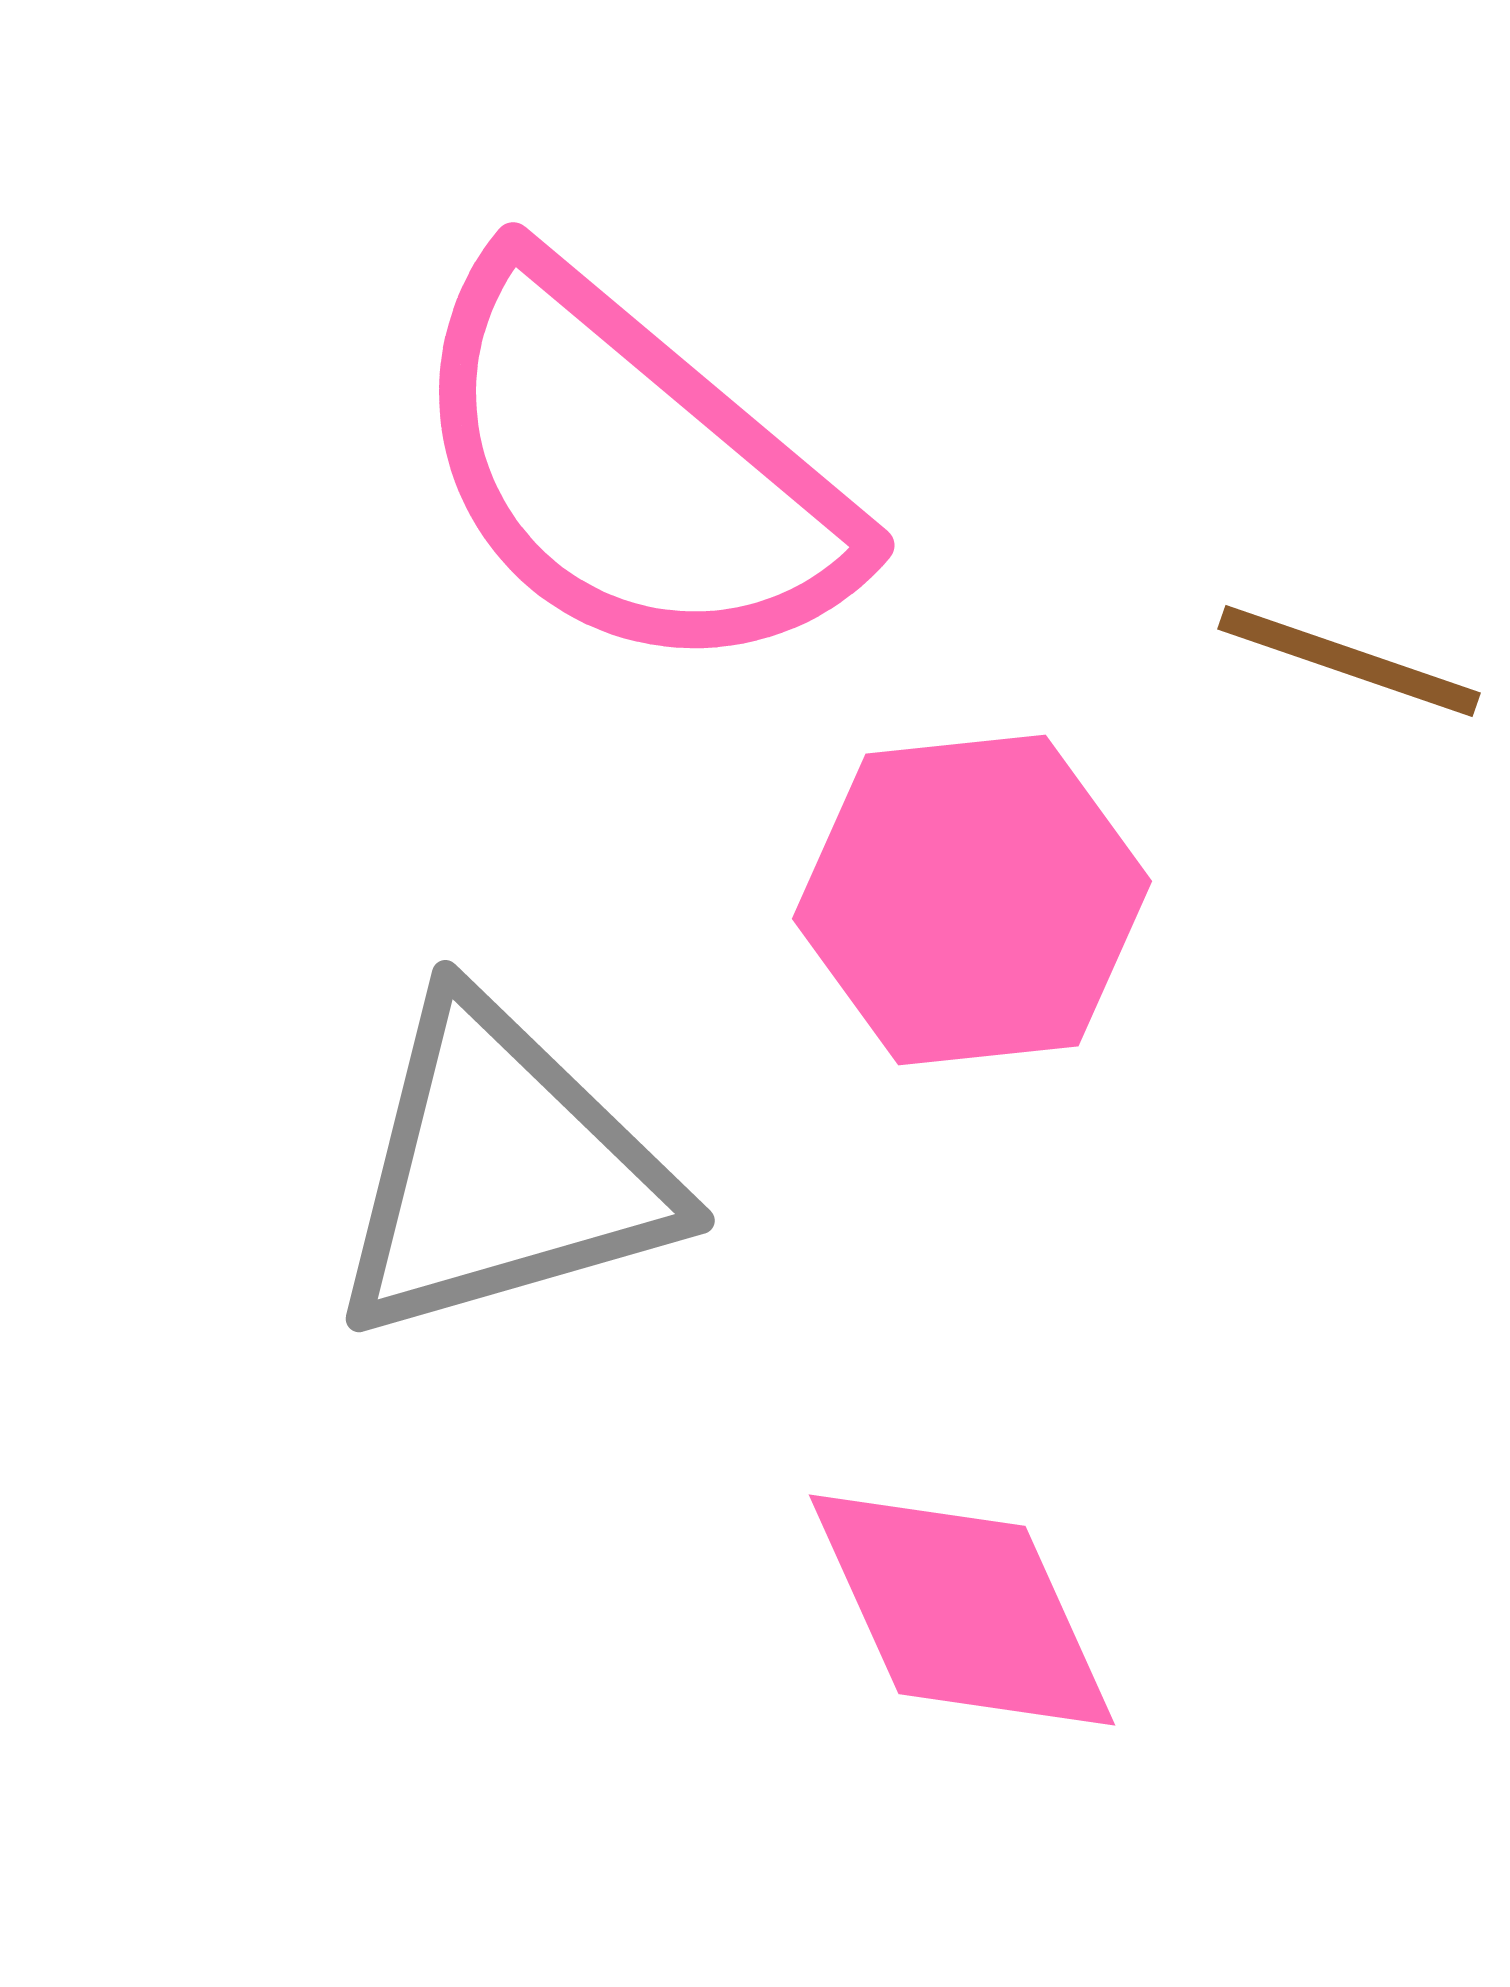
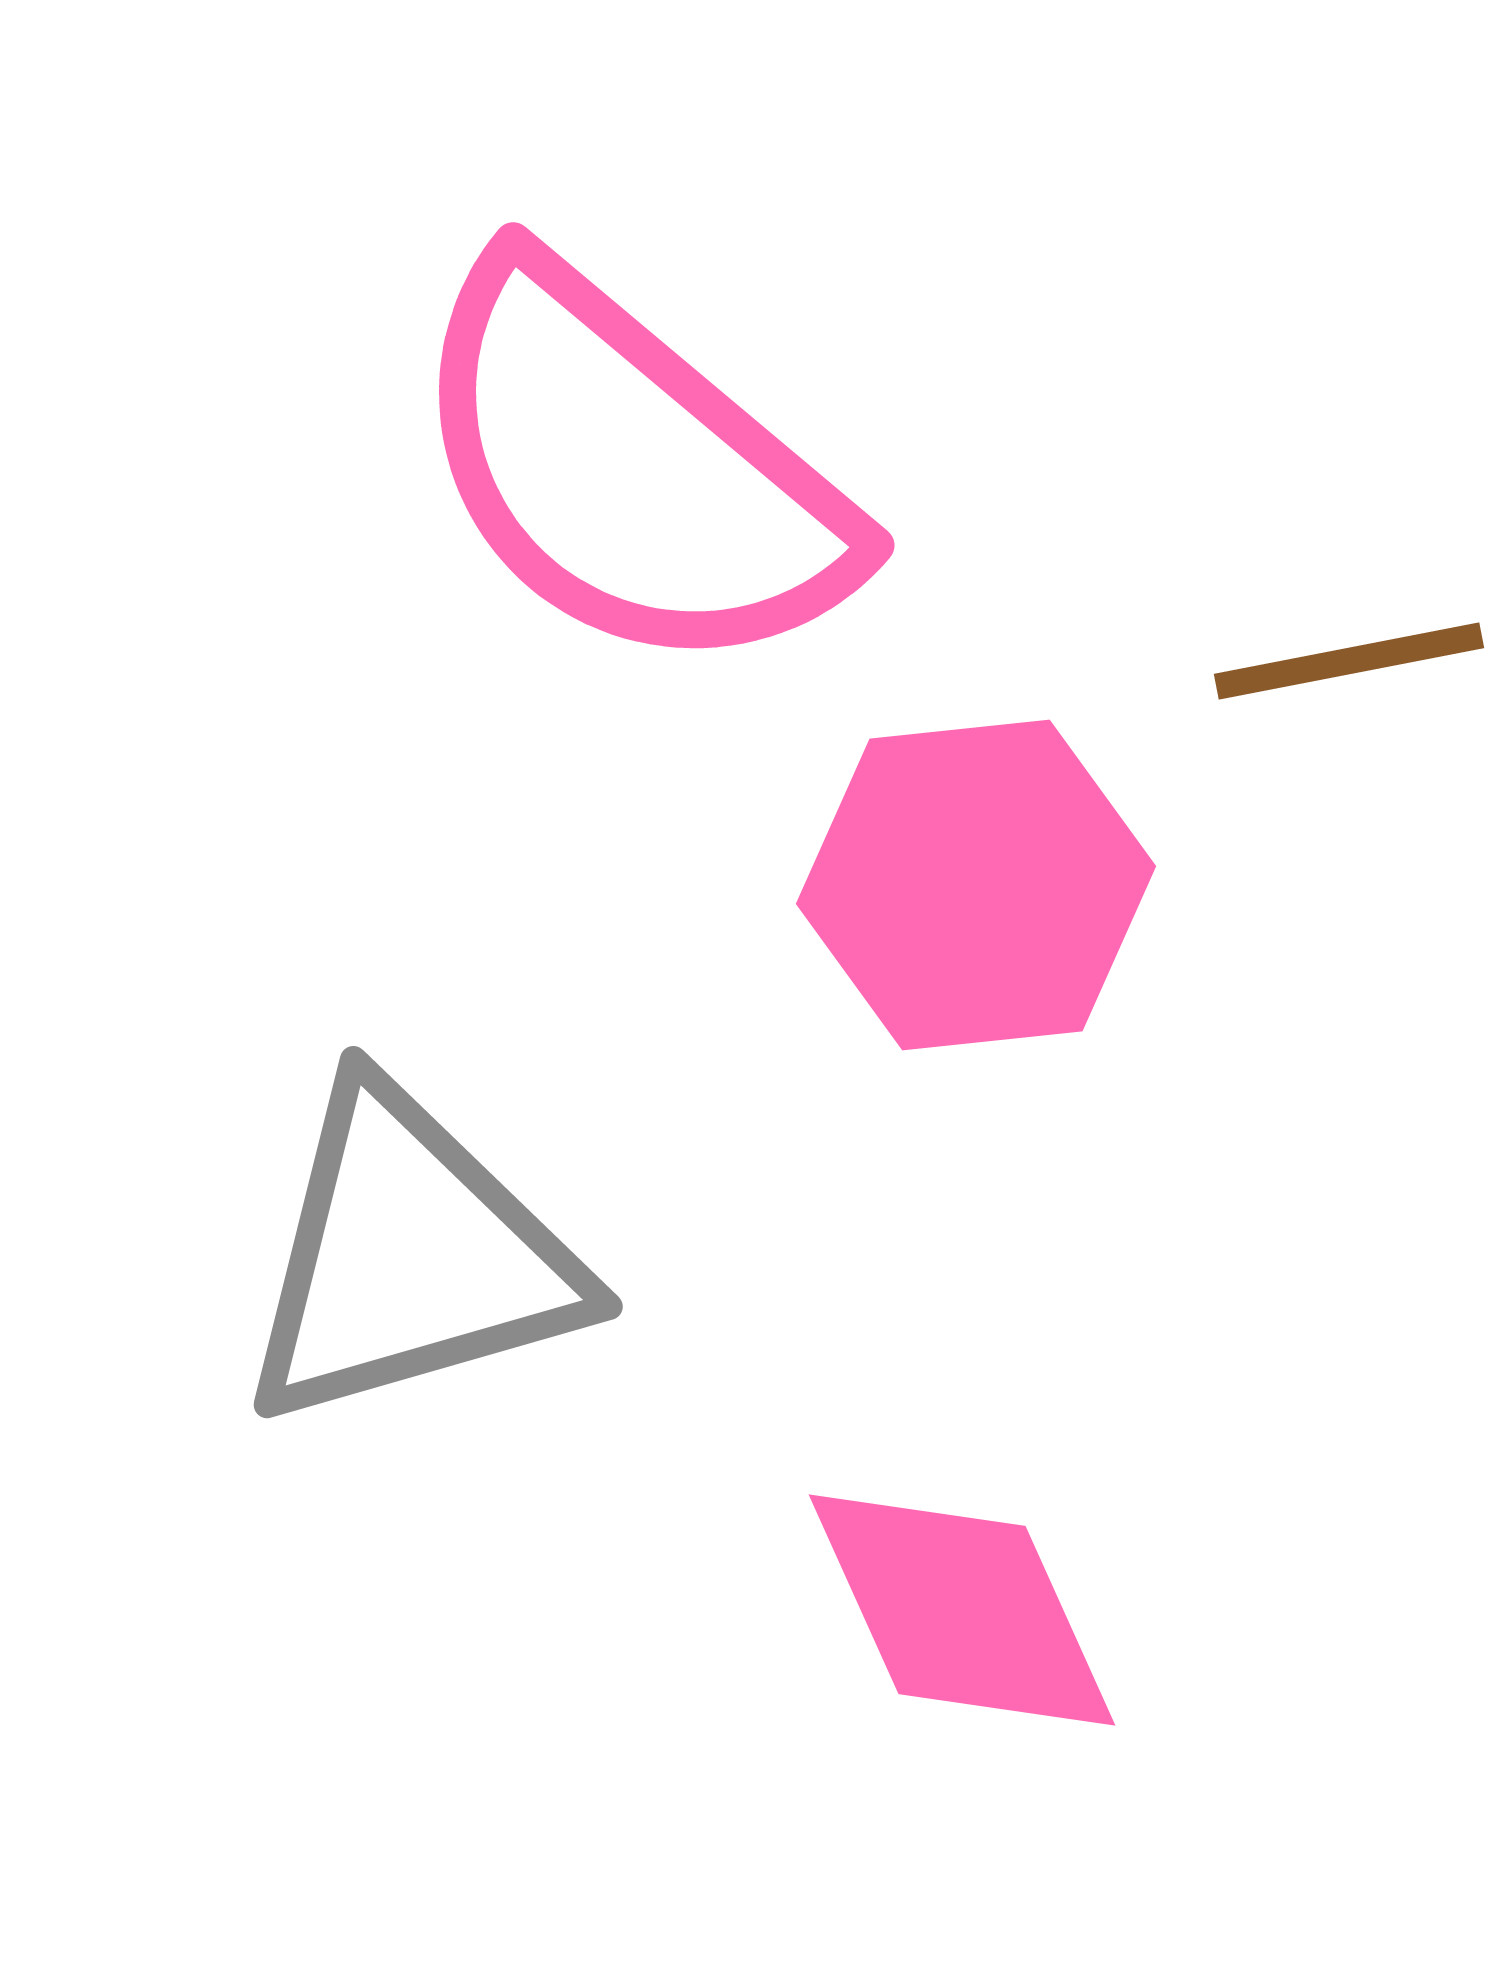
brown line: rotated 30 degrees counterclockwise
pink hexagon: moved 4 px right, 15 px up
gray triangle: moved 92 px left, 86 px down
